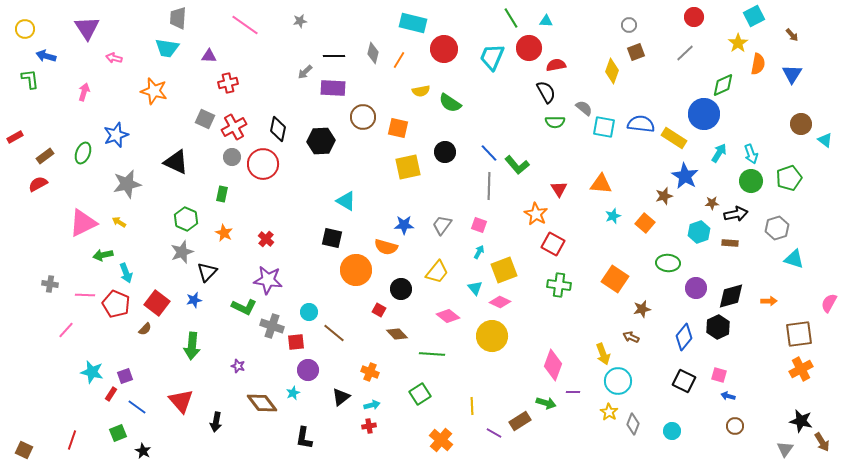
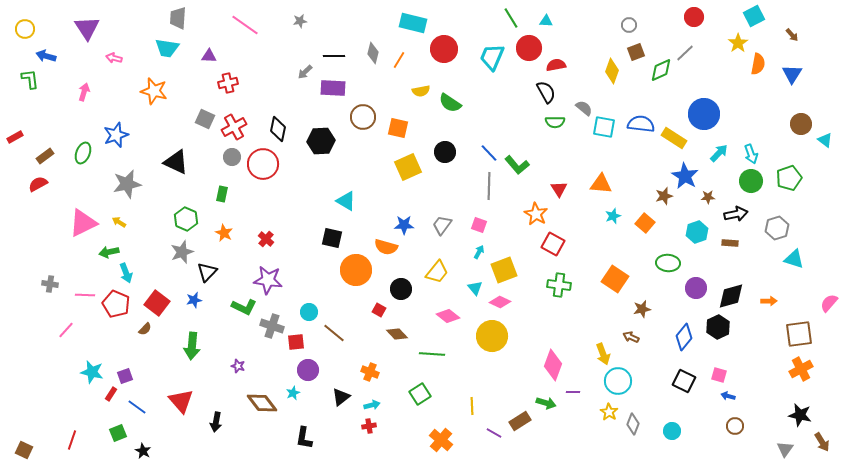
green diamond at (723, 85): moved 62 px left, 15 px up
cyan arrow at (719, 153): rotated 12 degrees clockwise
yellow square at (408, 167): rotated 12 degrees counterclockwise
brown star at (712, 203): moved 4 px left, 6 px up
cyan hexagon at (699, 232): moved 2 px left
green arrow at (103, 255): moved 6 px right, 3 px up
pink semicircle at (829, 303): rotated 12 degrees clockwise
black star at (801, 421): moved 1 px left, 6 px up
